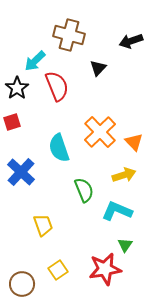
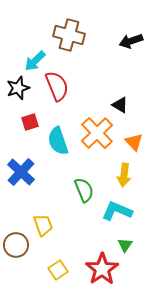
black triangle: moved 22 px right, 37 px down; rotated 42 degrees counterclockwise
black star: moved 1 px right; rotated 15 degrees clockwise
red square: moved 18 px right
orange cross: moved 3 px left, 1 px down
cyan semicircle: moved 1 px left, 7 px up
yellow arrow: rotated 115 degrees clockwise
red star: moved 3 px left; rotated 24 degrees counterclockwise
brown circle: moved 6 px left, 39 px up
